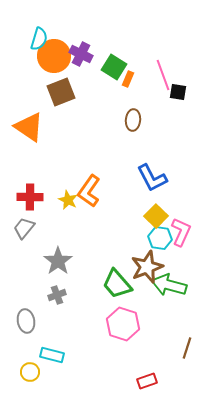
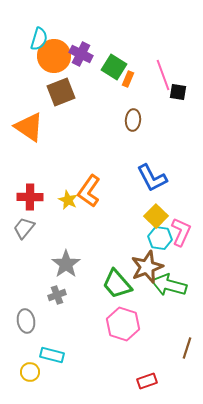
gray star: moved 8 px right, 3 px down
